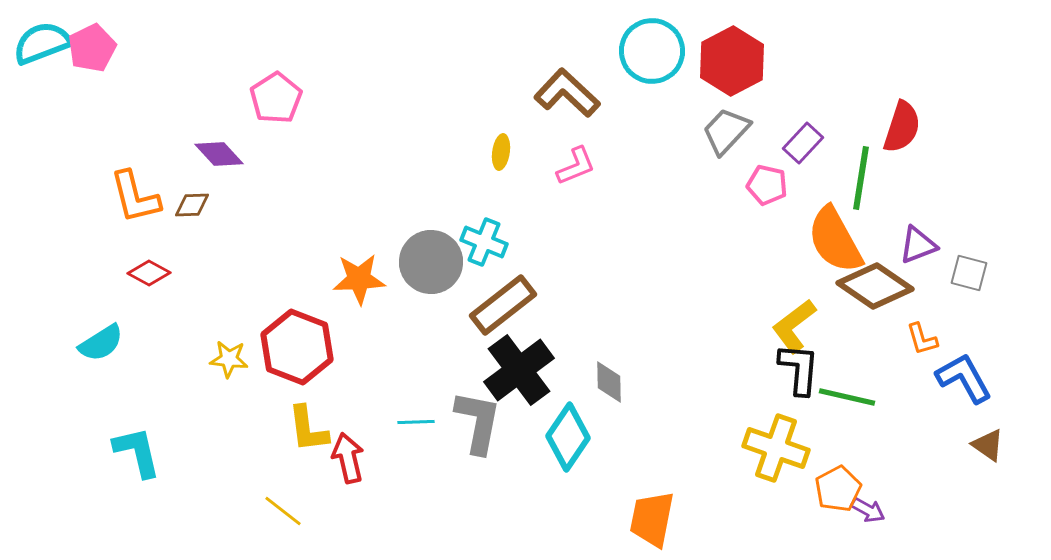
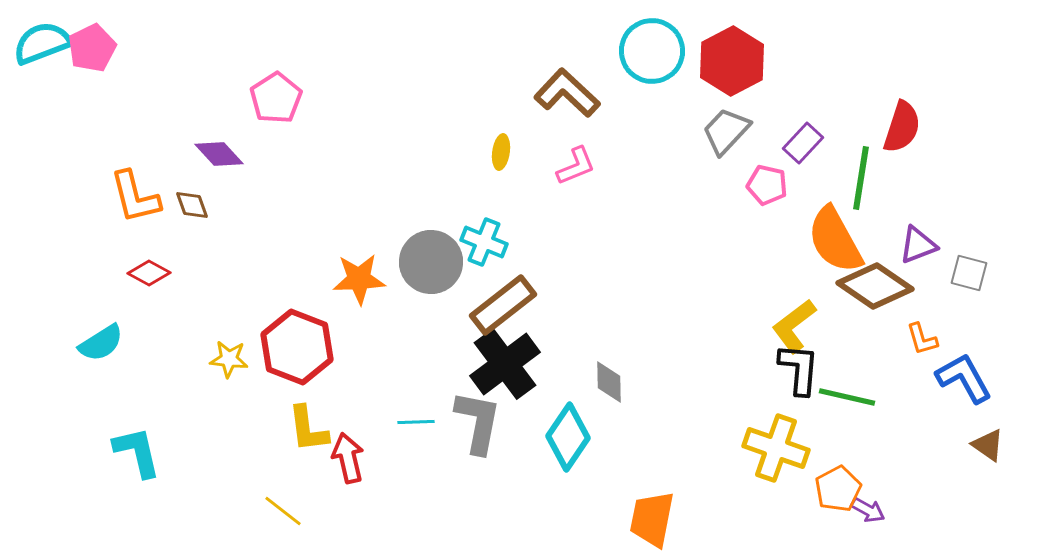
brown diamond at (192, 205): rotated 72 degrees clockwise
black cross at (519, 370): moved 14 px left, 6 px up
